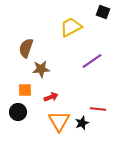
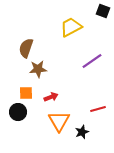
black square: moved 1 px up
brown star: moved 3 px left
orange square: moved 1 px right, 3 px down
red line: rotated 21 degrees counterclockwise
black star: moved 9 px down
